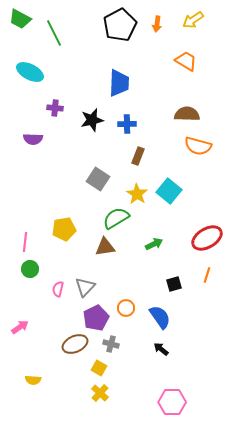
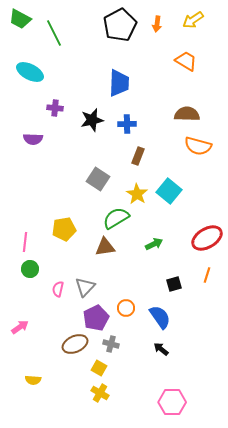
yellow cross: rotated 12 degrees counterclockwise
